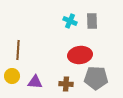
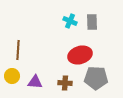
gray rectangle: moved 1 px down
red ellipse: rotated 10 degrees counterclockwise
brown cross: moved 1 px left, 1 px up
